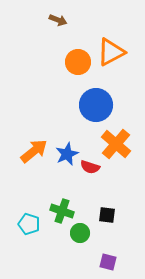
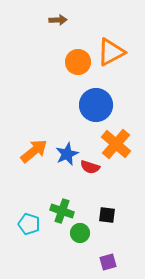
brown arrow: rotated 24 degrees counterclockwise
purple square: rotated 30 degrees counterclockwise
